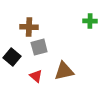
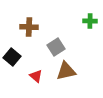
gray square: moved 17 px right; rotated 18 degrees counterclockwise
brown triangle: moved 2 px right
